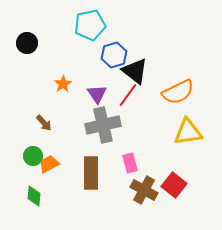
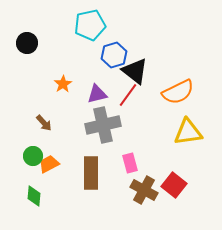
purple triangle: rotated 50 degrees clockwise
